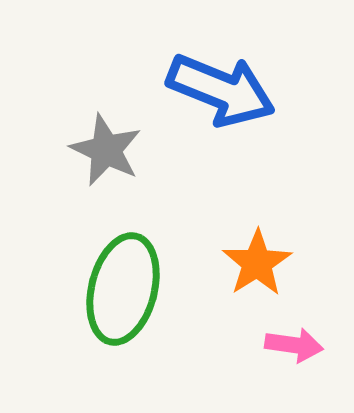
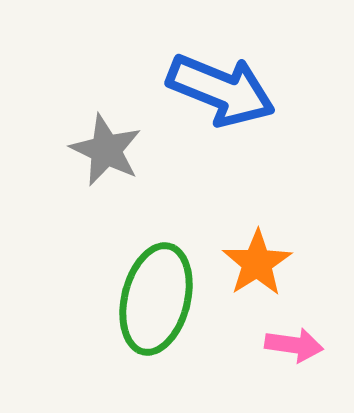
green ellipse: moved 33 px right, 10 px down
